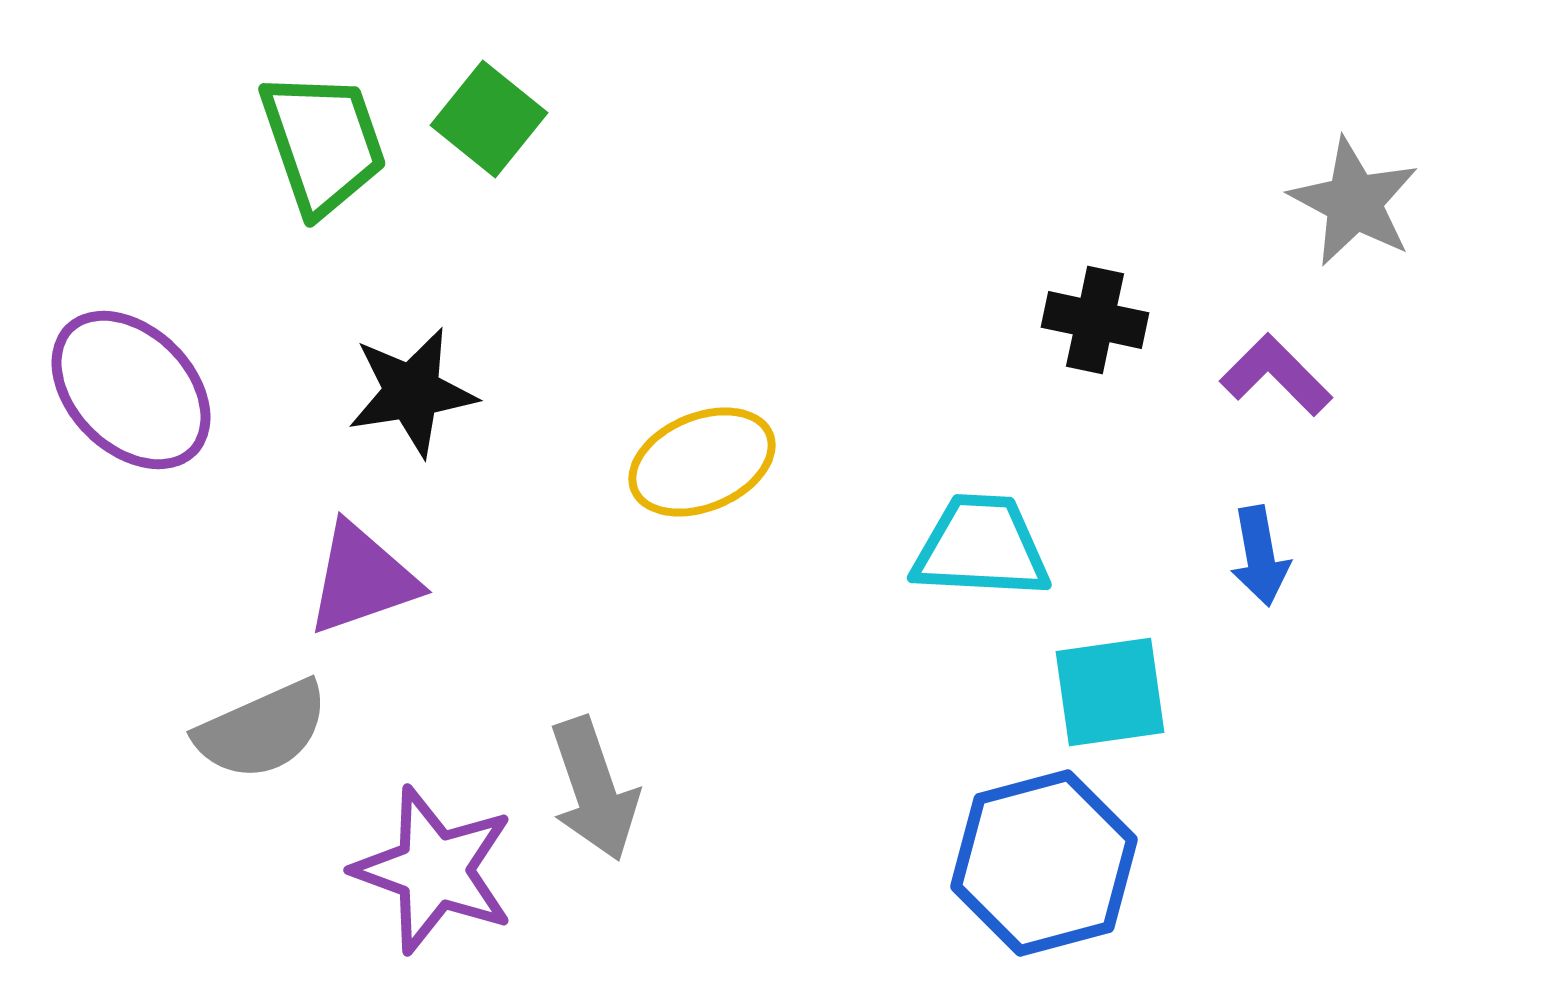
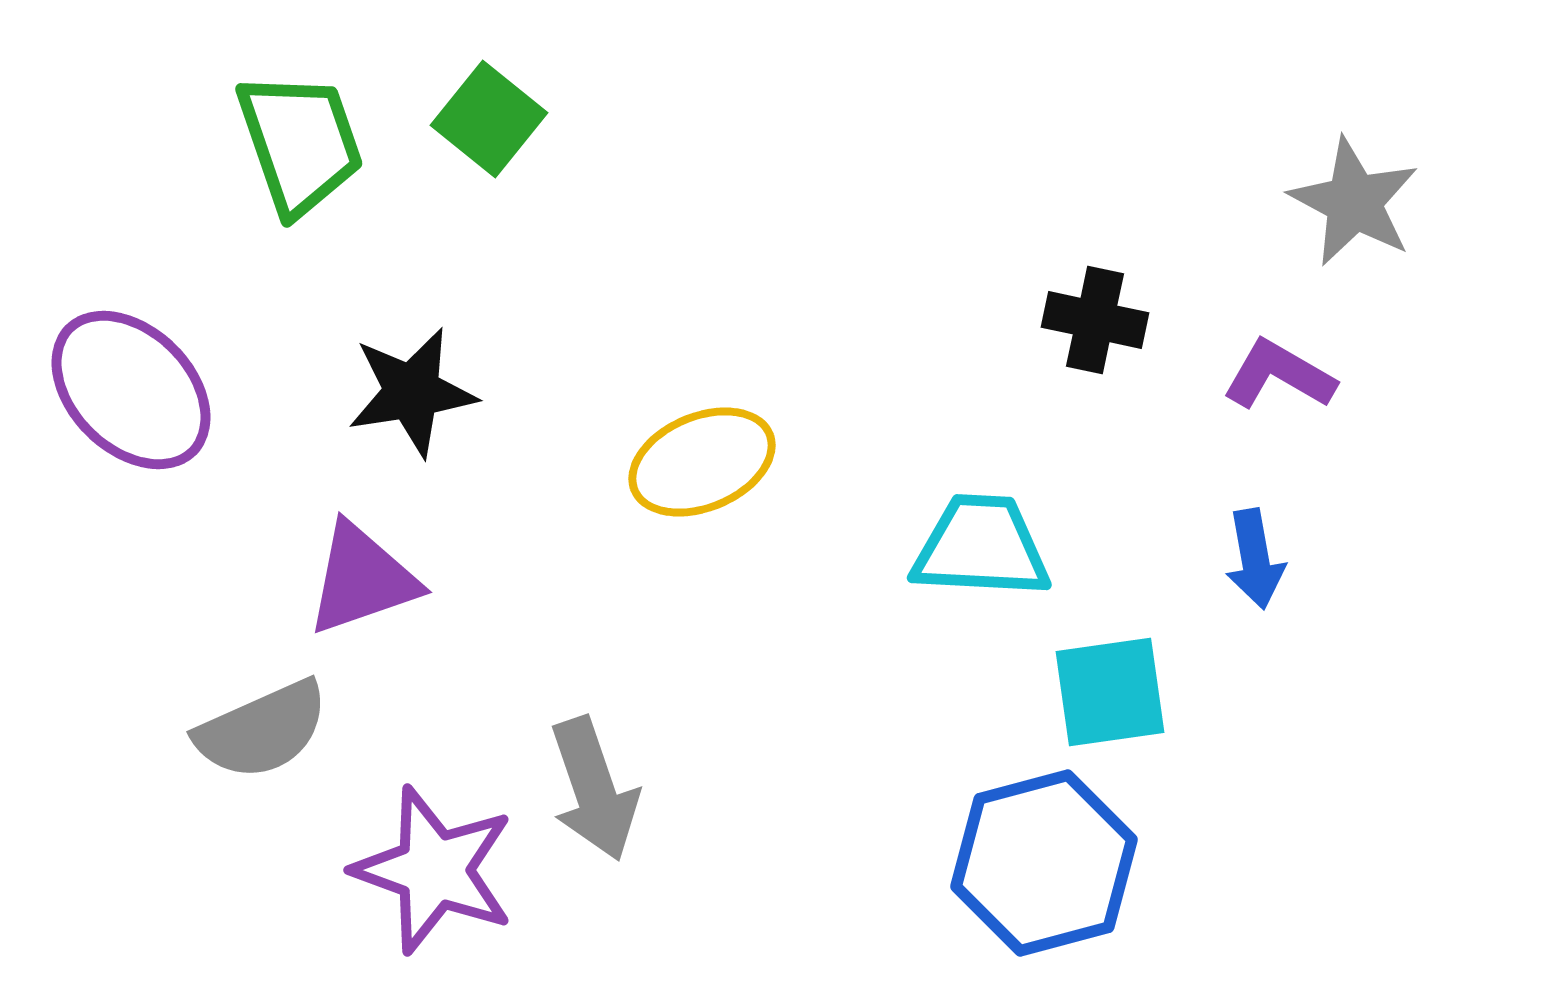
green trapezoid: moved 23 px left
purple L-shape: moved 3 px right; rotated 15 degrees counterclockwise
blue arrow: moved 5 px left, 3 px down
